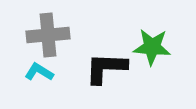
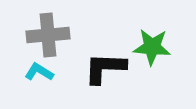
black L-shape: moved 1 px left
